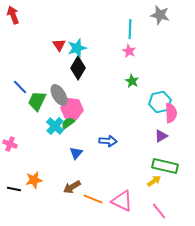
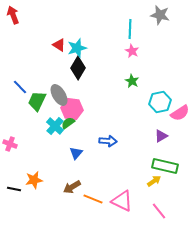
red triangle: rotated 24 degrees counterclockwise
pink star: moved 3 px right
pink semicircle: moved 9 px right; rotated 60 degrees clockwise
